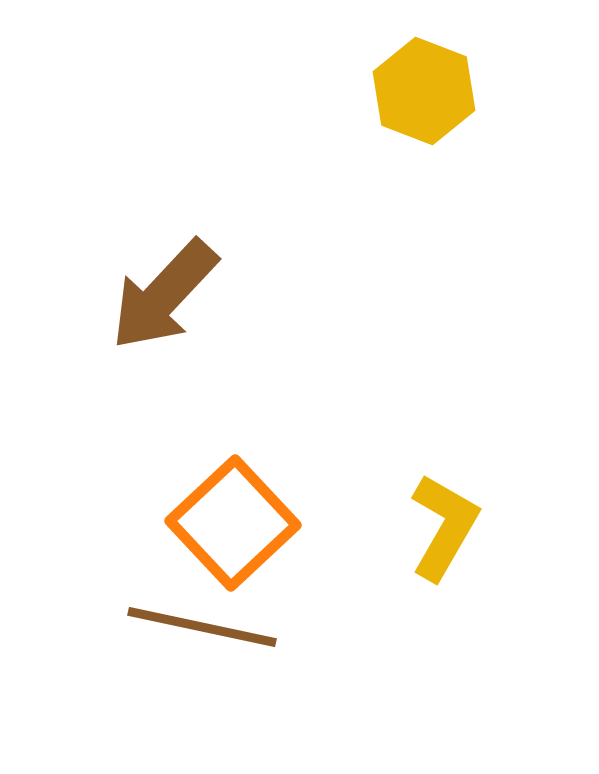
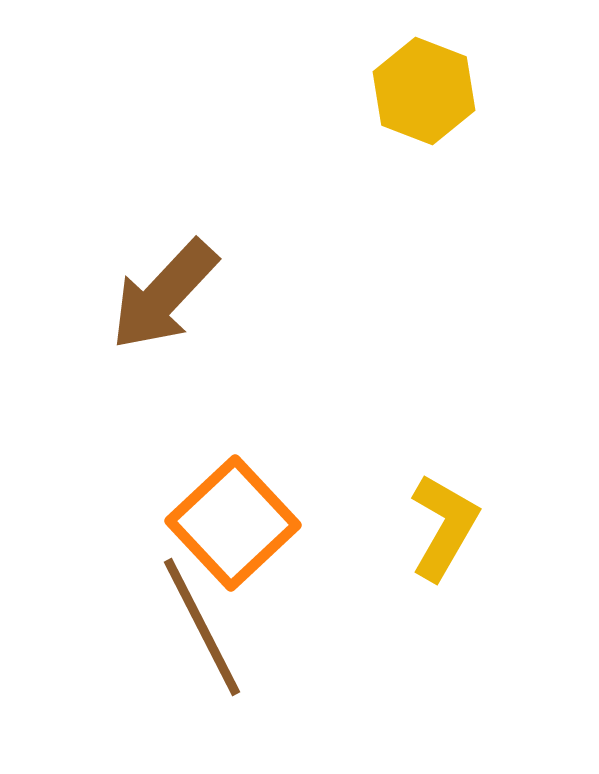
brown line: rotated 51 degrees clockwise
